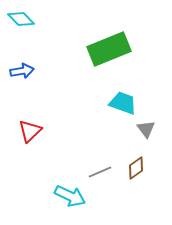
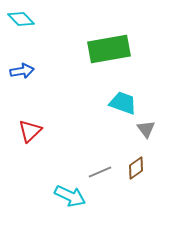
green rectangle: rotated 12 degrees clockwise
